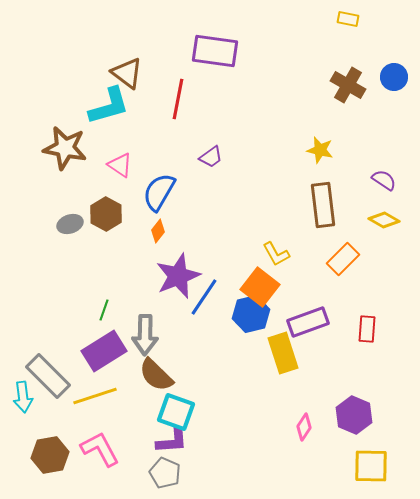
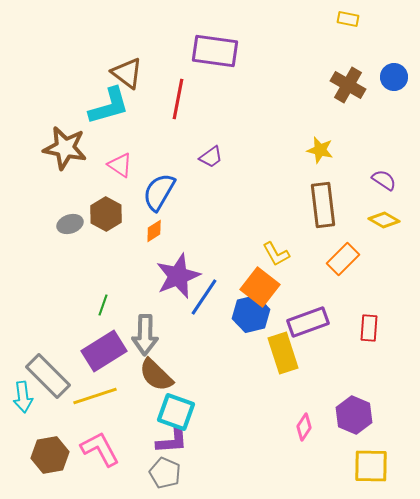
orange diamond at (158, 231): moved 4 px left; rotated 20 degrees clockwise
green line at (104, 310): moved 1 px left, 5 px up
red rectangle at (367, 329): moved 2 px right, 1 px up
